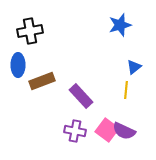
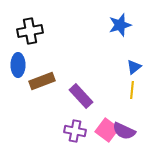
yellow line: moved 6 px right
